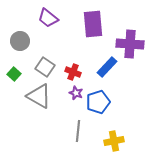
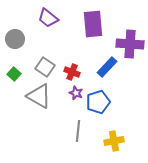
gray circle: moved 5 px left, 2 px up
red cross: moved 1 px left
